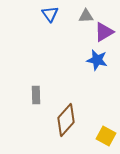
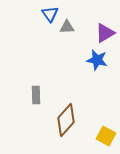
gray triangle: moved 19 px left, 11 px down
purple triangle: moved 1 px right, 1 px down
